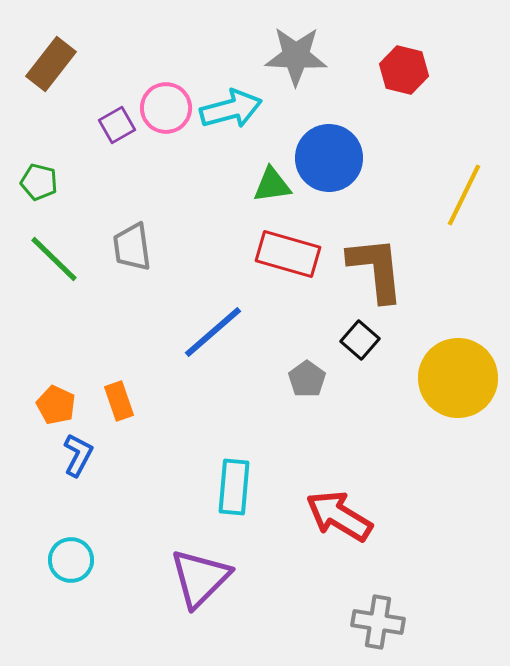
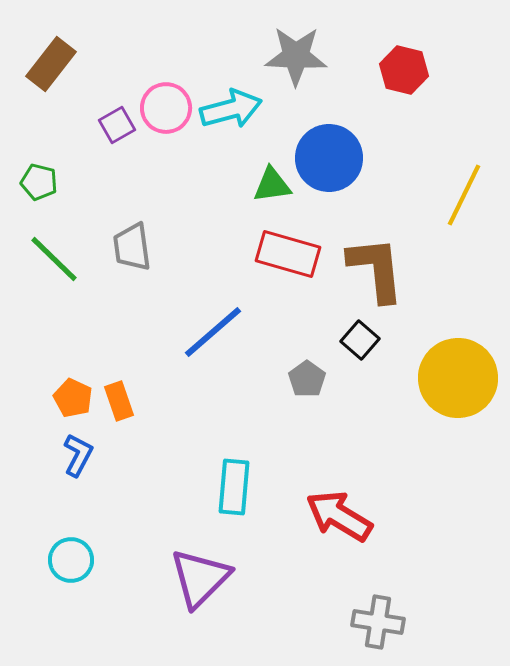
orange pentagon: moved 17 px right, 7 px up
